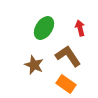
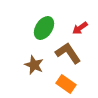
red arrow: rotated 112 degrees counterclockwise
brown L-shape: moved 3 px up
